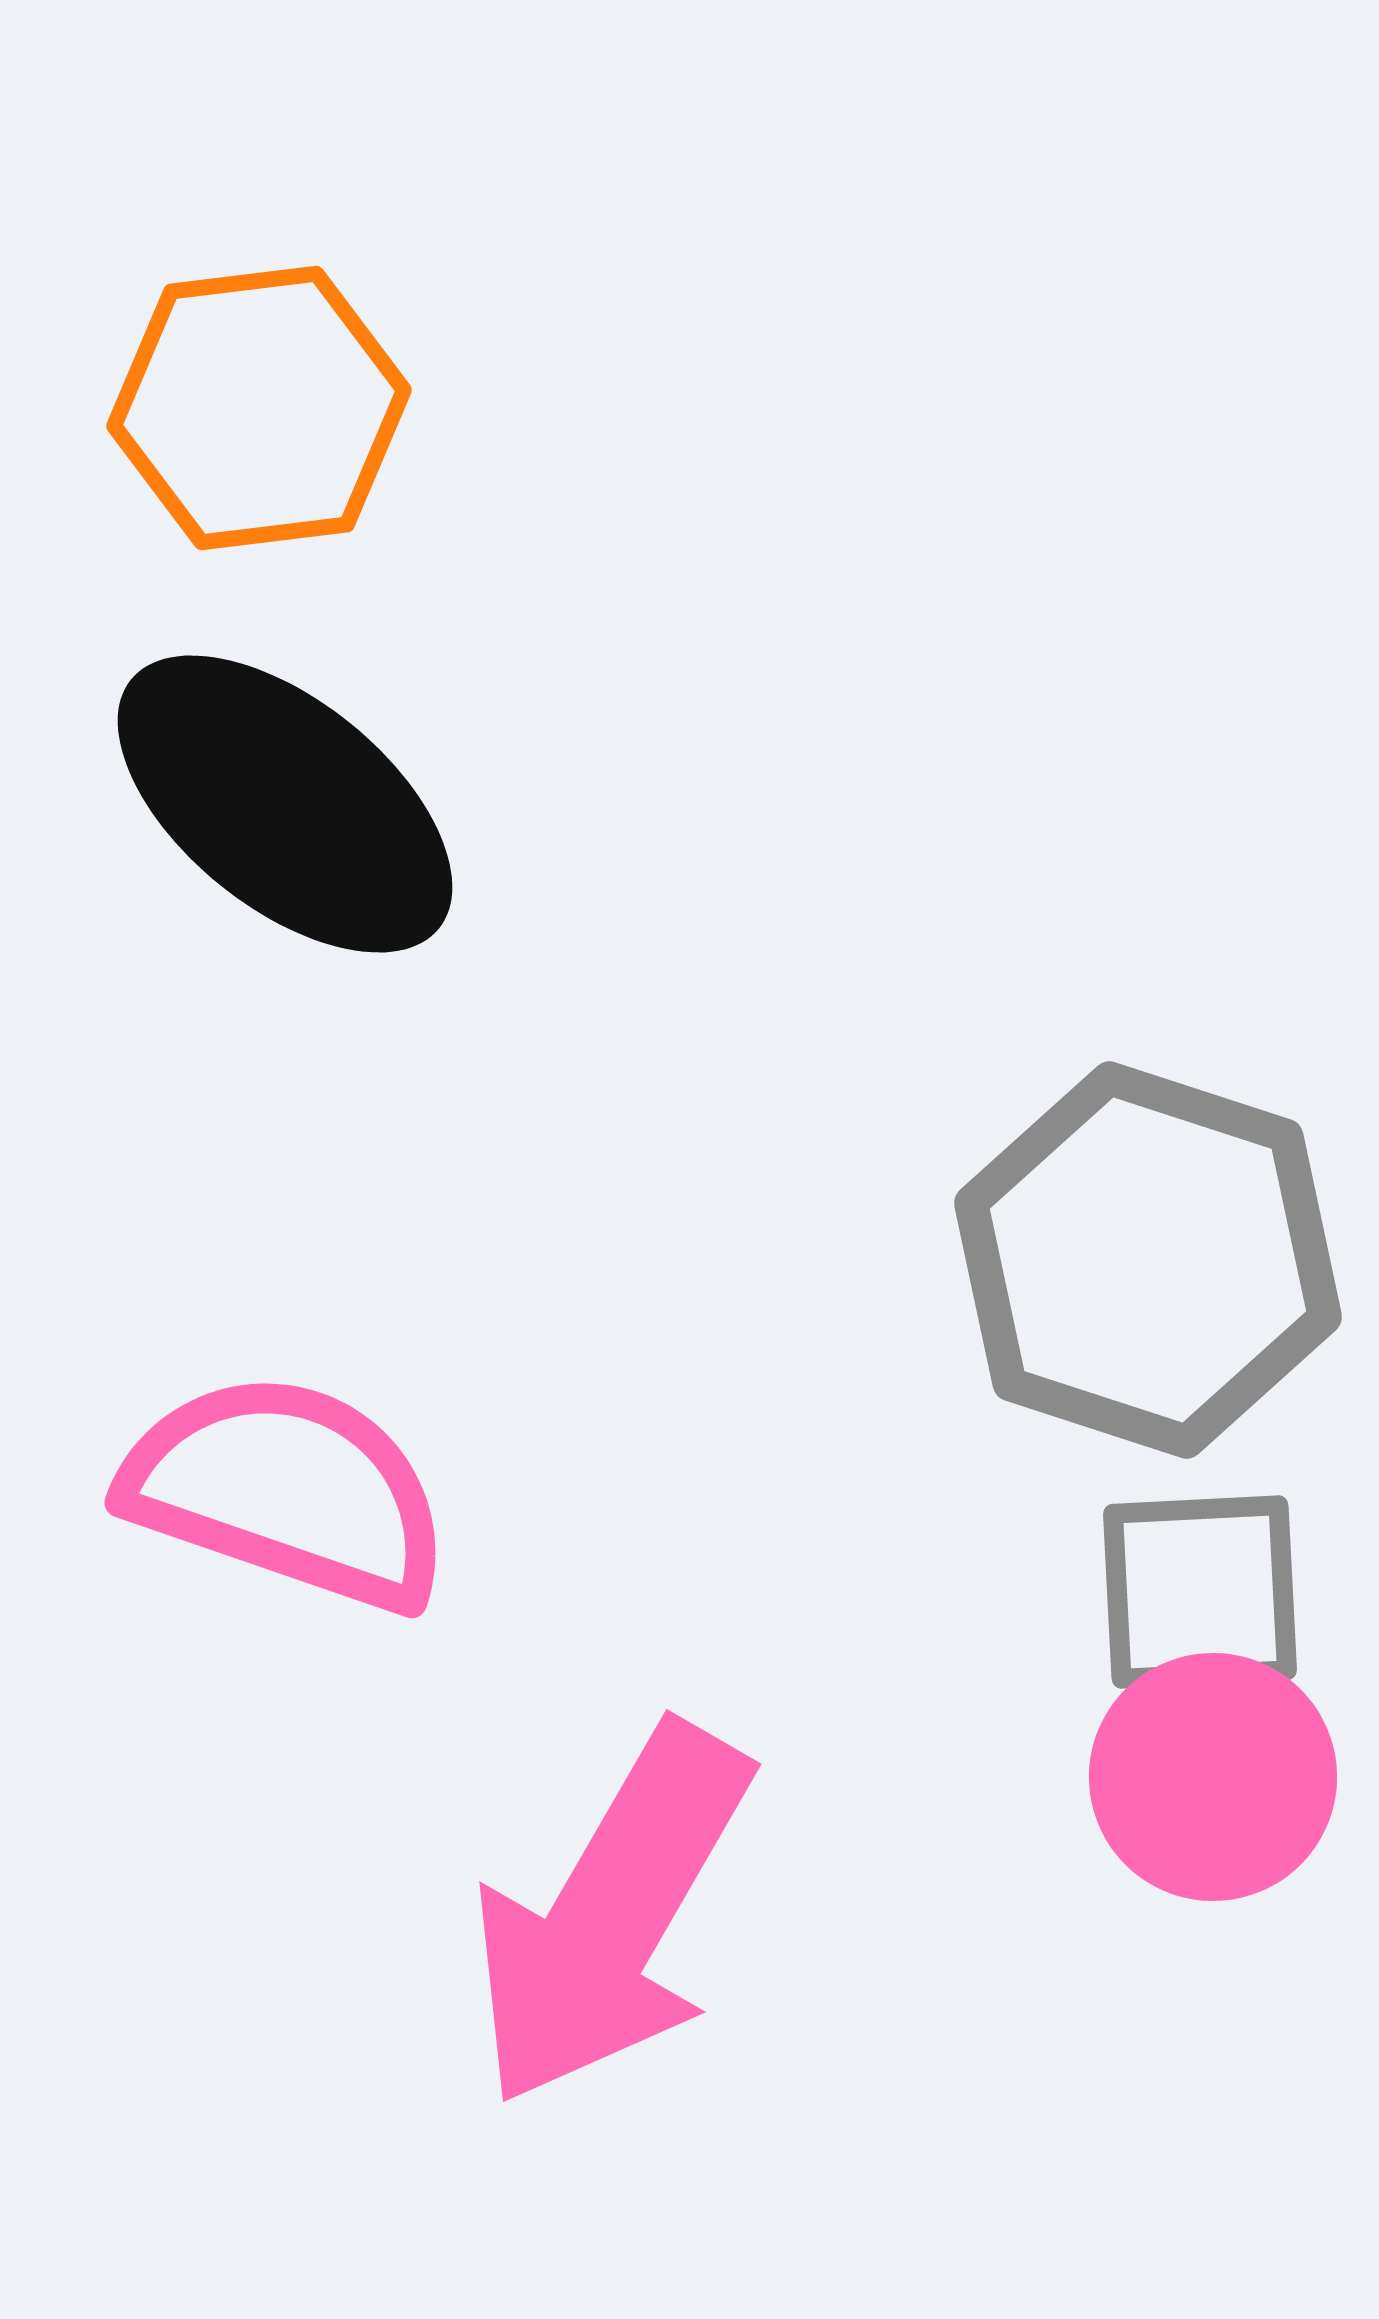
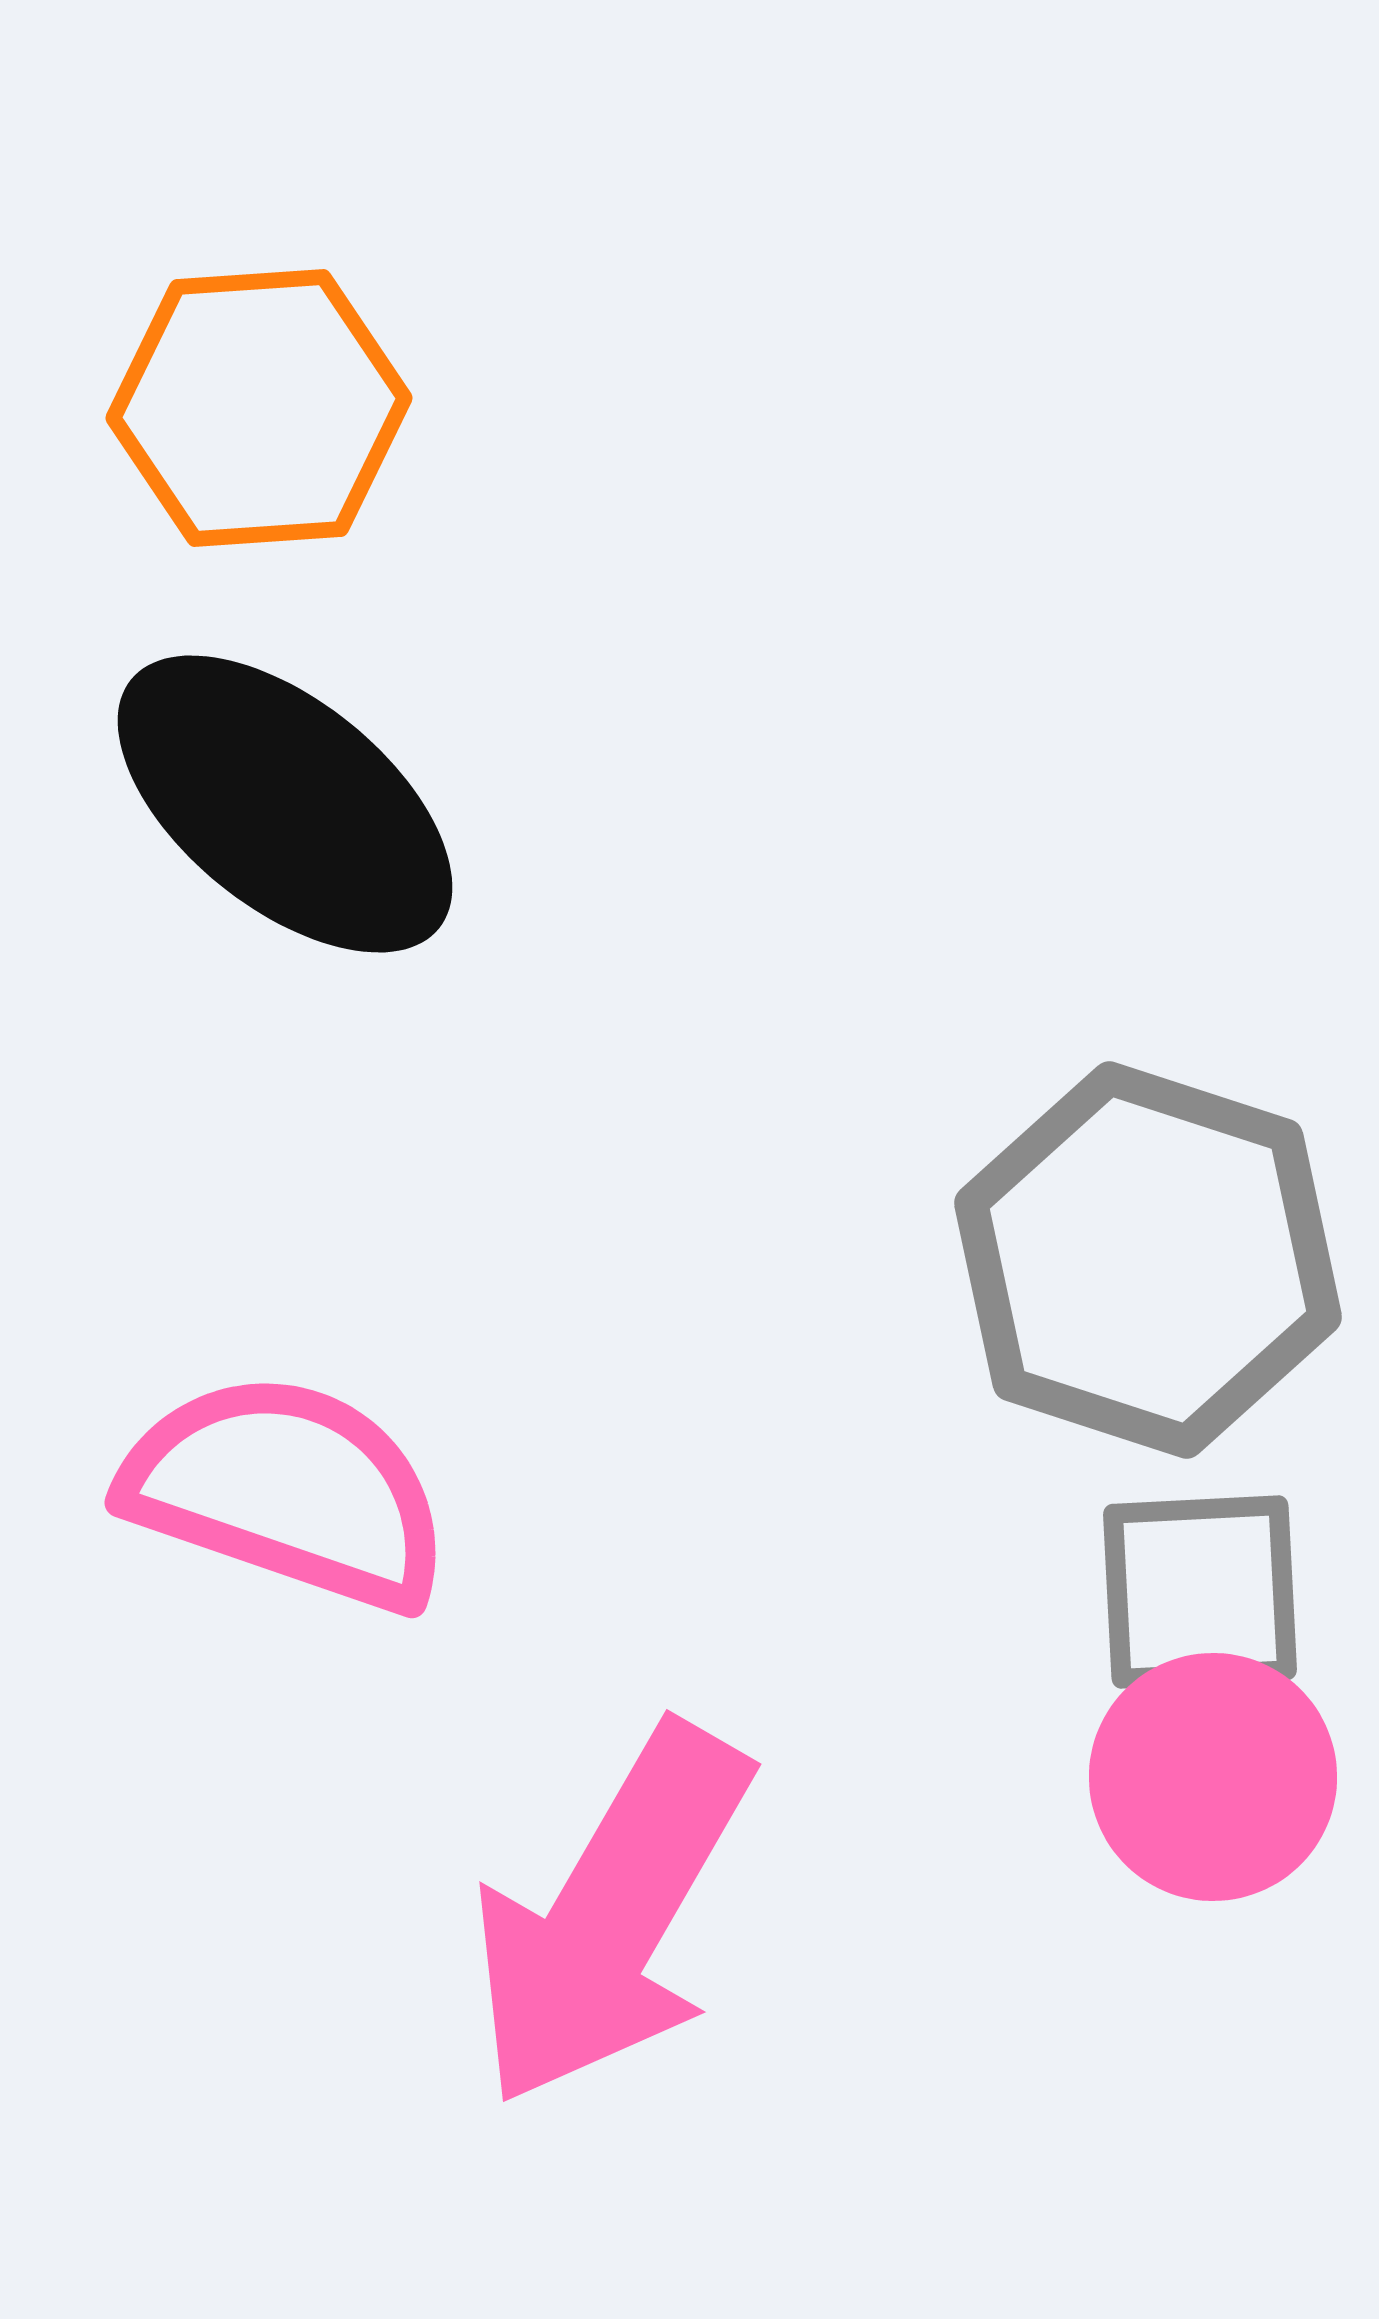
orange hexagon: rotated 3 degrees clockwise
